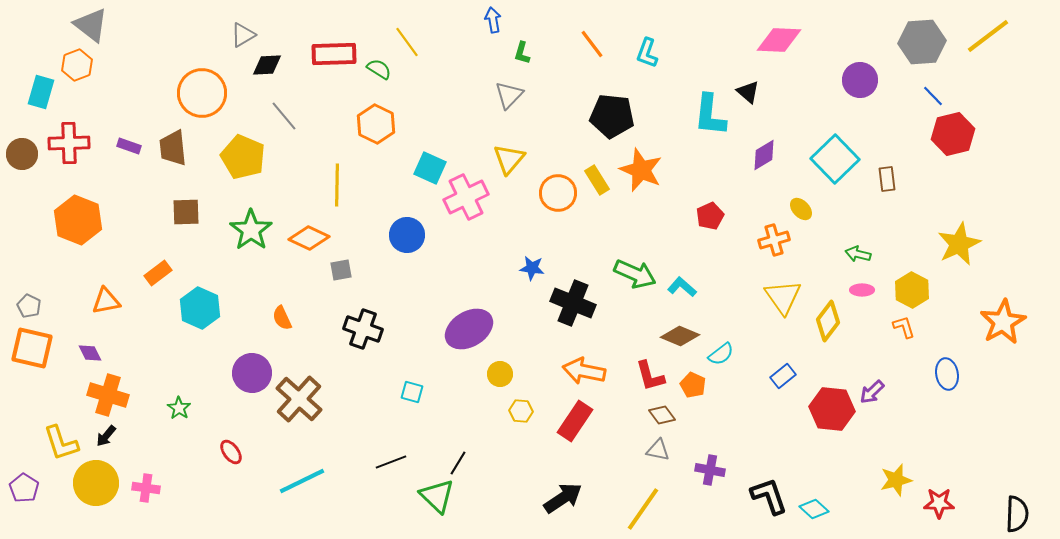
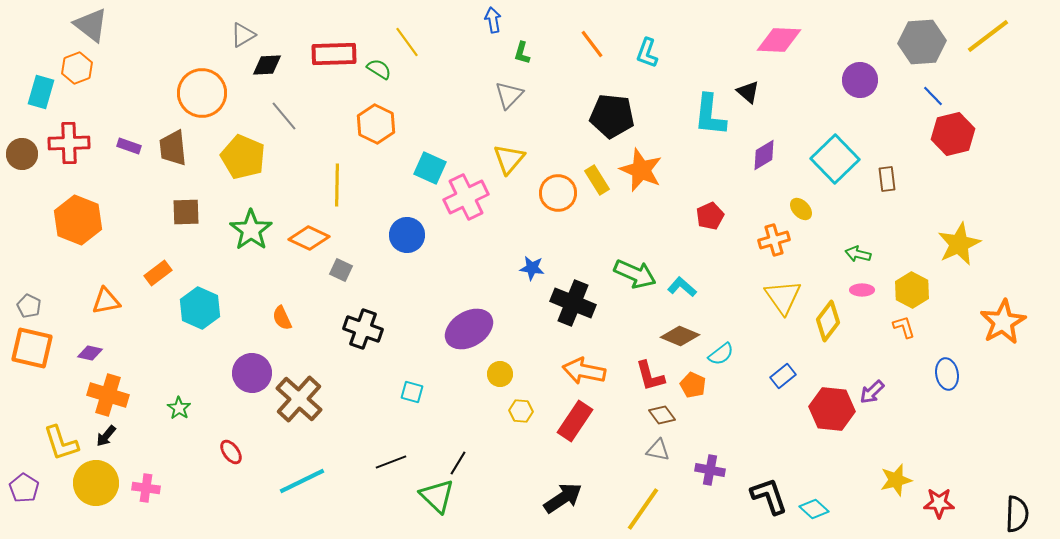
orange hexagon at (77, 65): moved 3 px down
gray square at (341, 270): rotated 35 degrees clockwise
purple diamond at (90, 353): rotated 50 degrees counterclockwise
